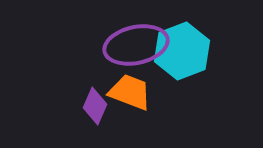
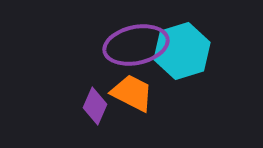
cyan hexagon: rotated 4 degrees clockwise
orange trapezoid: moved 2 px right, 1 px down; rotated 6 degrees clockwise
